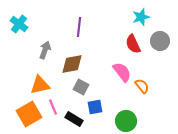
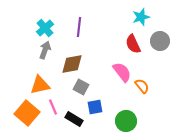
cyan cross: moved 26 px right, 4 px down; rotated 12 degrees clockwise
orange square: moved 2 px left, 1 px up; rotated 20 degrees counterclockwise
